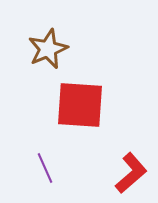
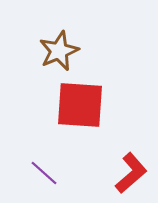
brown star: moved 11 px right, 2 px down
purple line: moved 1 px left, 5 px down; rotated 24 degrees counterclockwise
